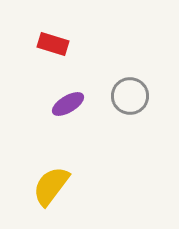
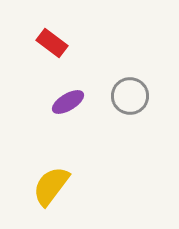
red rectangle: moved 1 px left, 1 px up; rotated 20 degrees clockwise
purple ellipse: moved 2 px up
